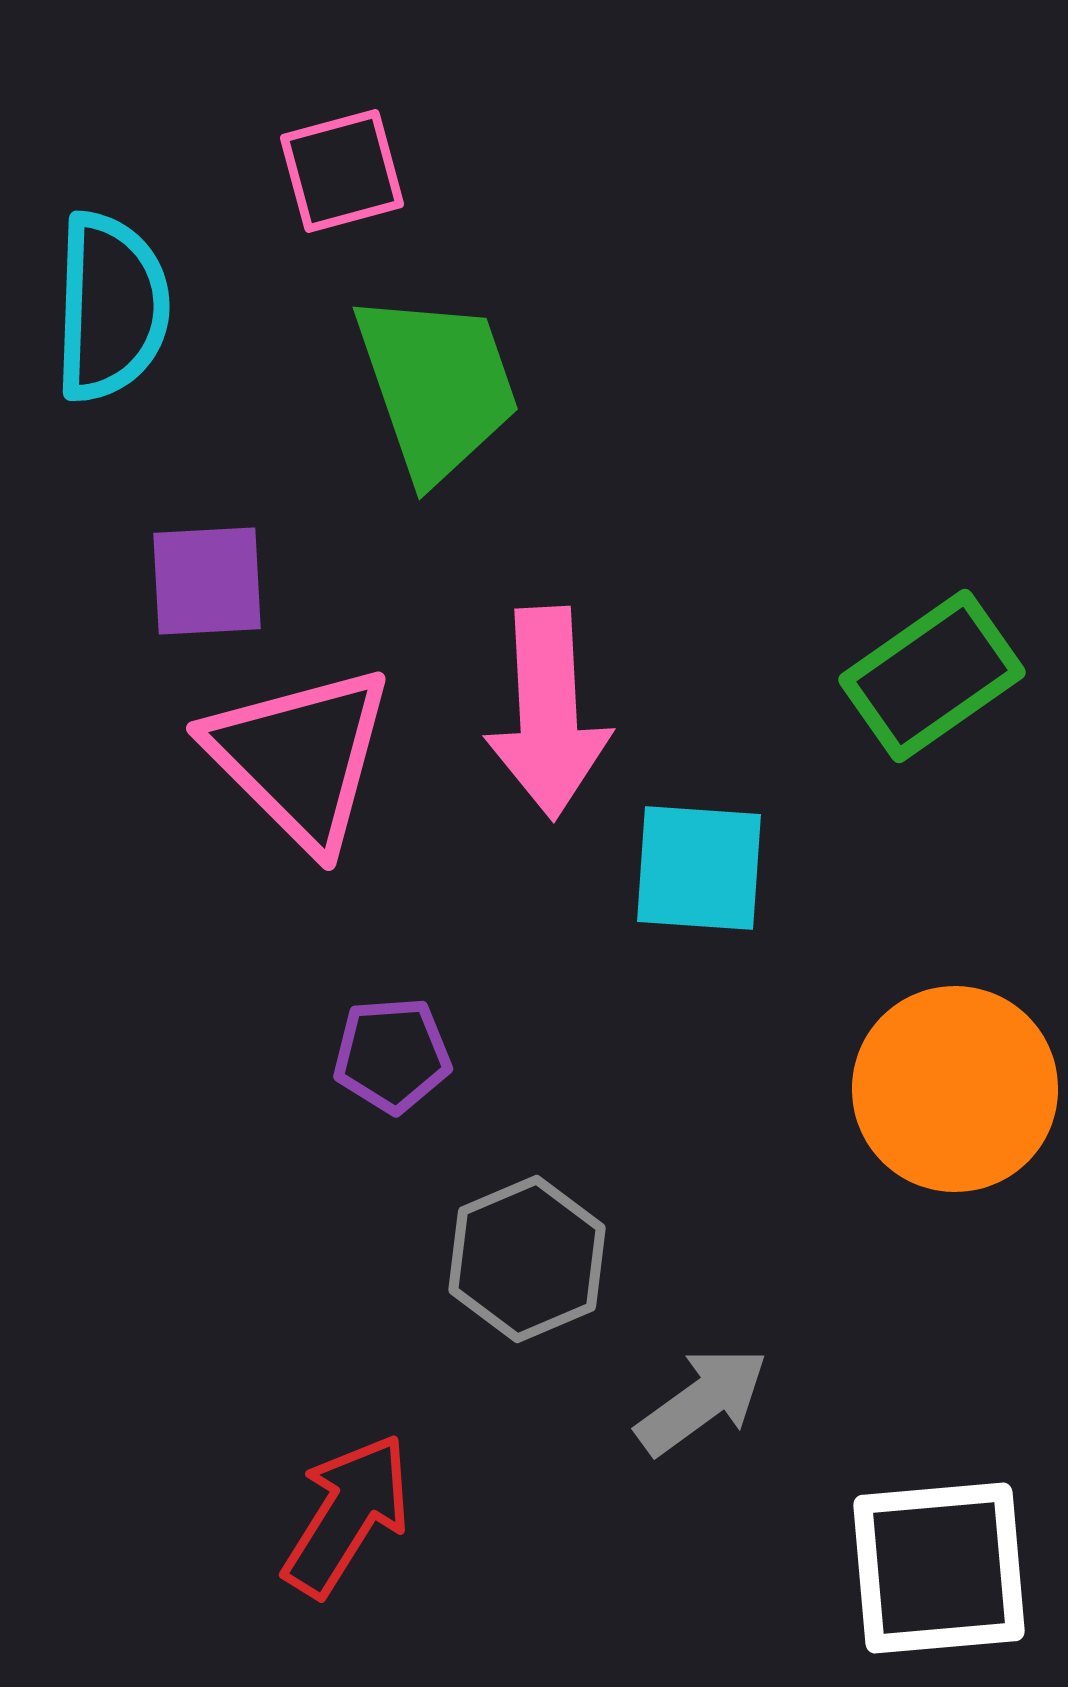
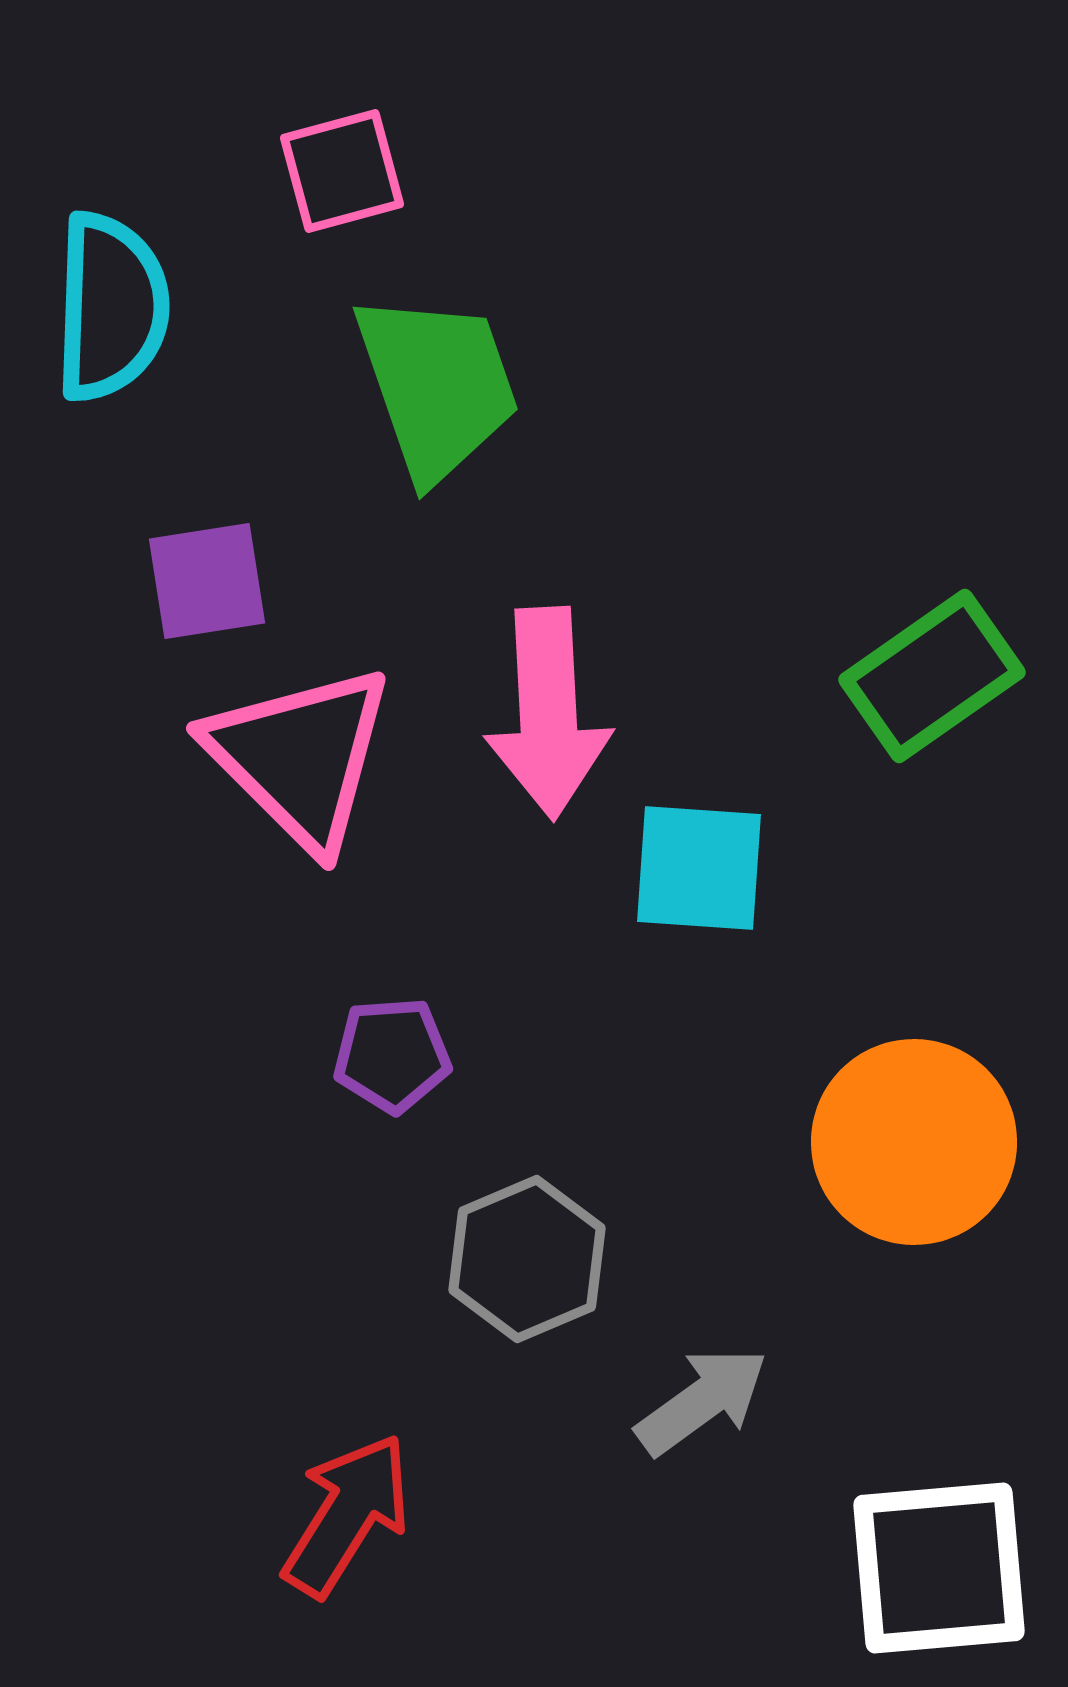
purple square: rotated 6 degrees counterclockwise
orange circle: moved 41 px left, 53 px down
